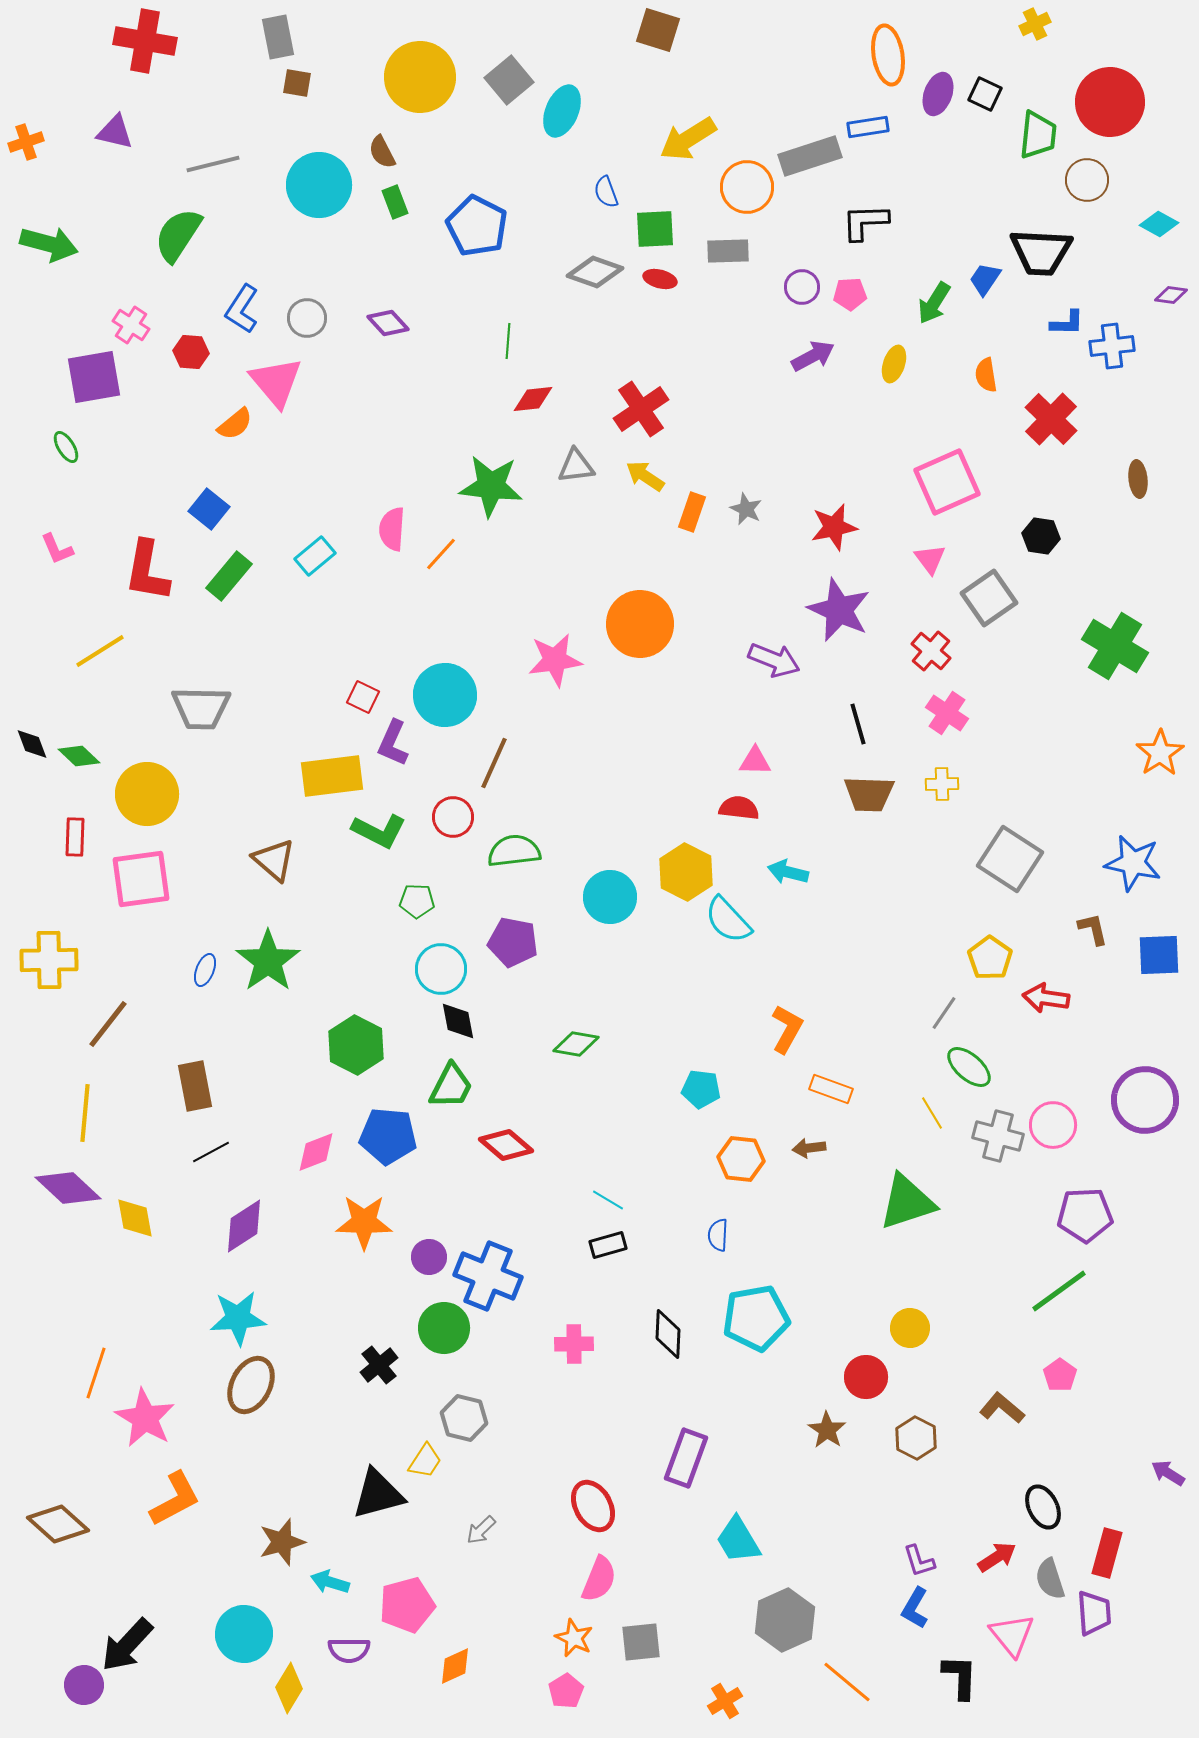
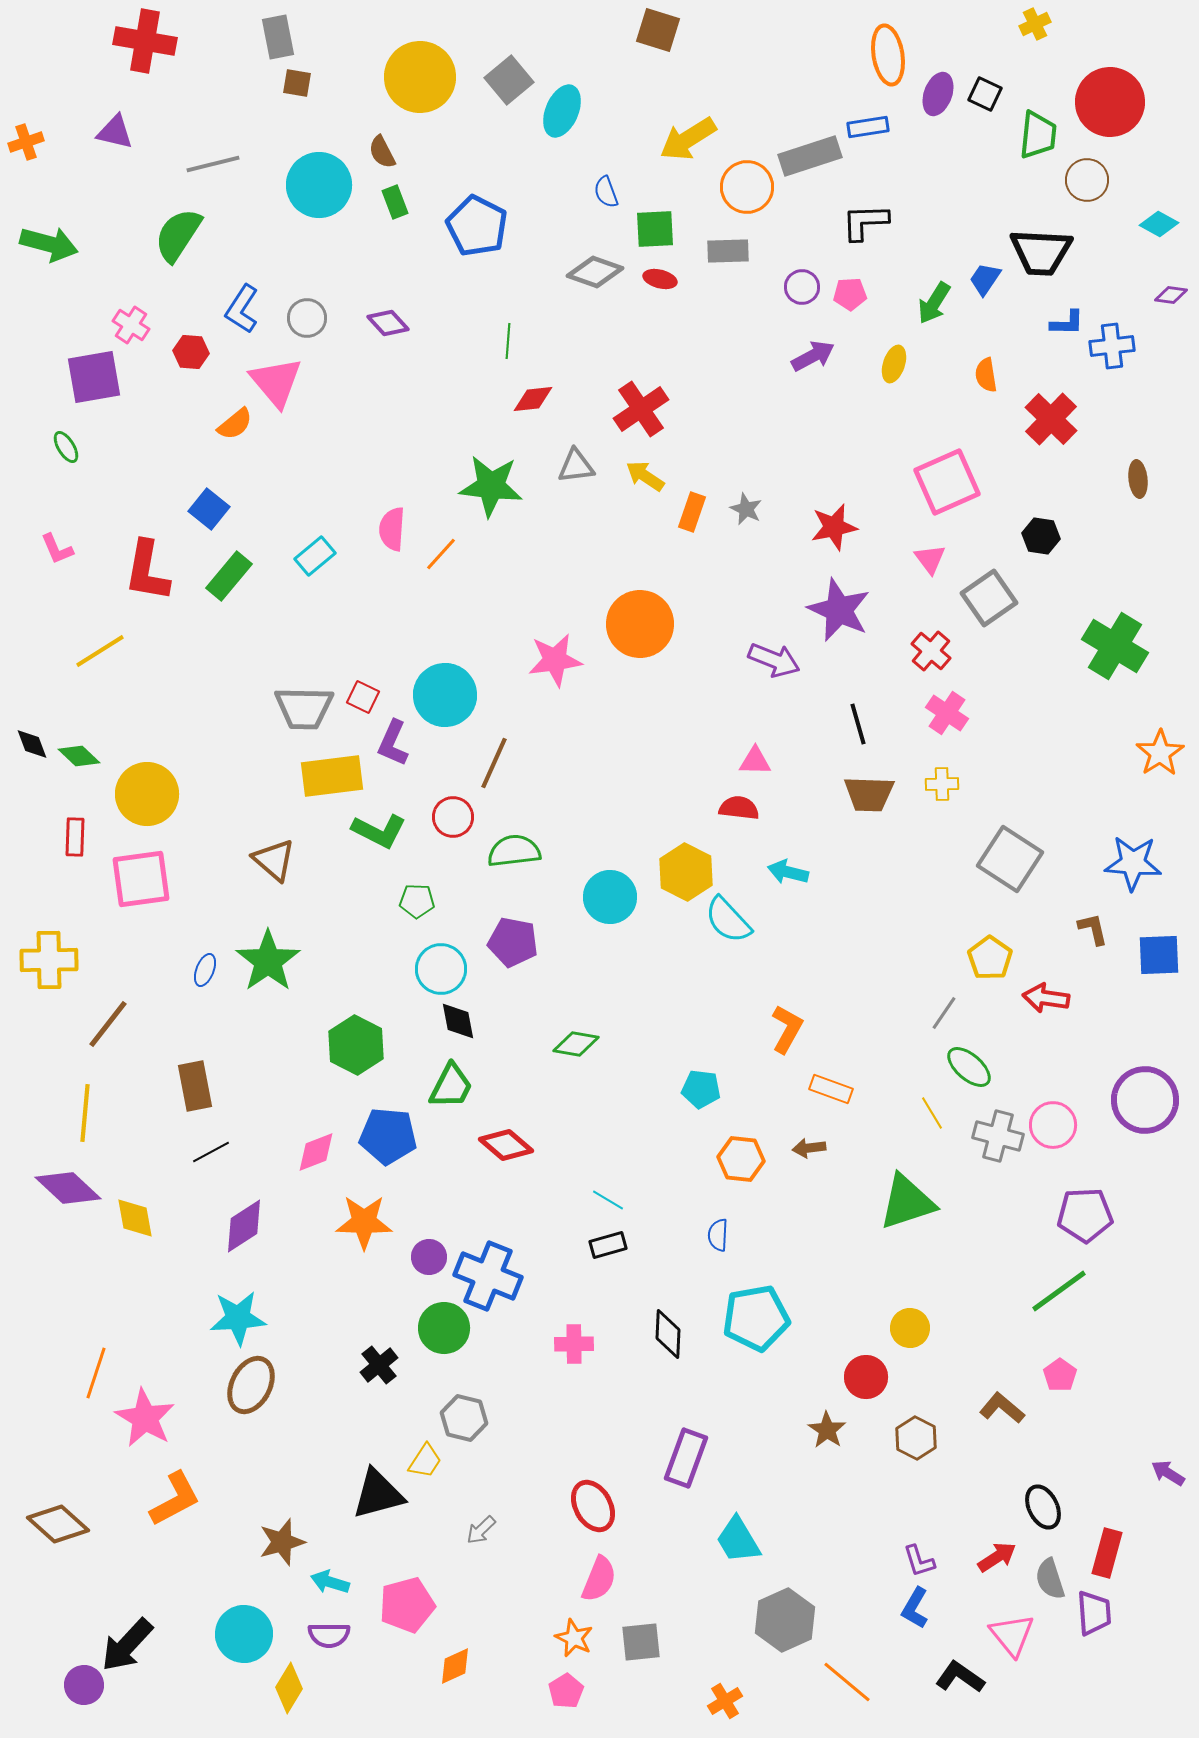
gray trapezoid at (201, 708): moved 103 px right
blue star at (1133, 863): rotated 8 degrees counterclockwise
purple semicircle at (349, 1650): moved 20 px left, 15 px up
black L-shape at (960, 1677): rotated 57 degrees counterclockwise
